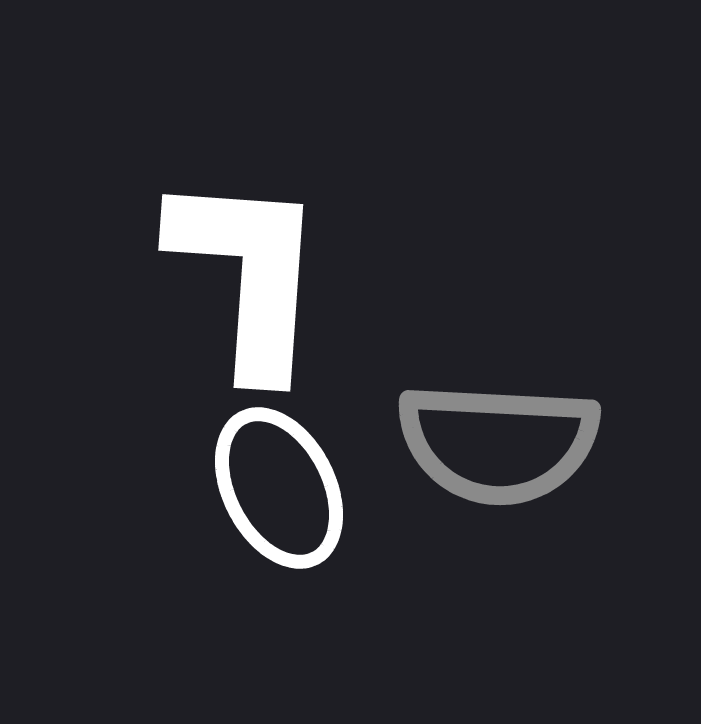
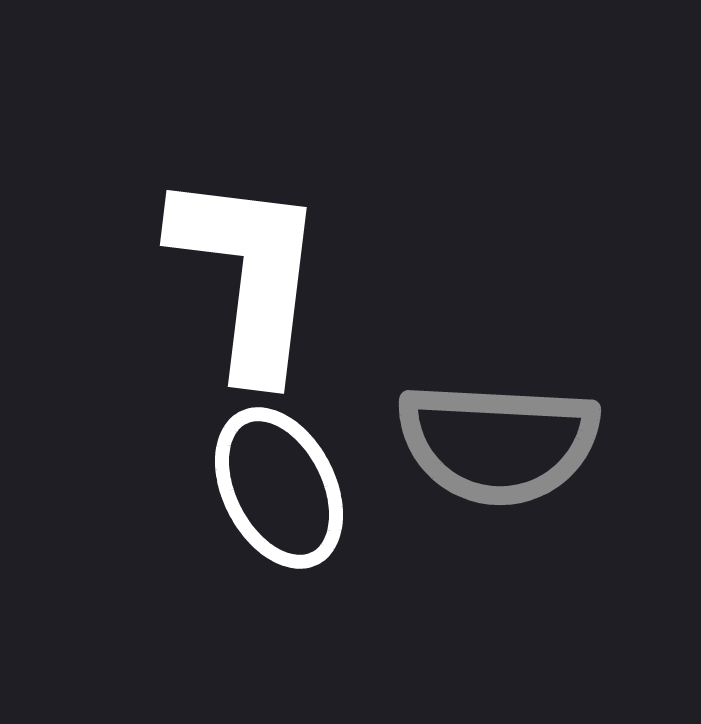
white L-shape: rotated 3 degrees clockwise
